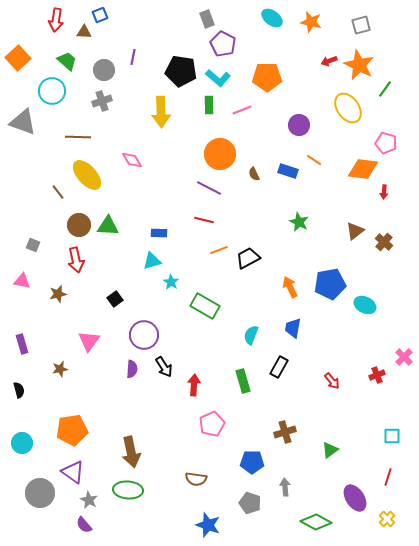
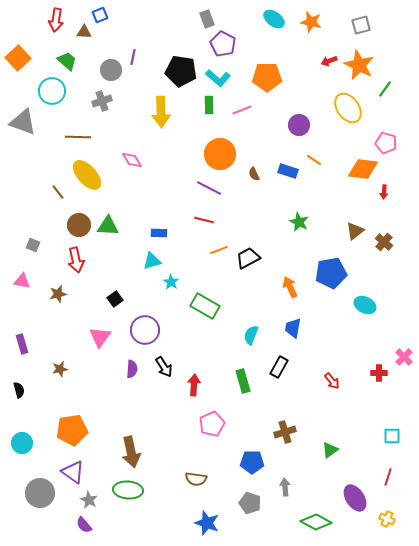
cyan ellipse at (272, 18): moved 2 px right, 1 px down
gray circle at (104, 70): moved 7 px right
blue pentagon at (330, 284): moved 1 px right, 11 px up
purple circle at (144, 335): moved 1 px right, 5 px up
pink triangle at (89, 341): moved 11 px right, 4 px up
red cross at (377, 375): moved 2 px right, 2 px up; rotated 21 degrees clockwise
yellow cross at (387, 519): rotated 21 degrees counterclockwise
blue star at (208, 525): moved 1 px left, 2 px up
